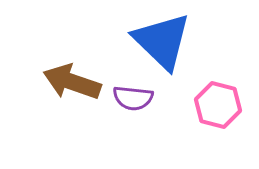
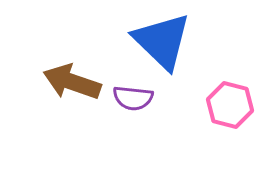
pink hexagon: moved 12 px right
